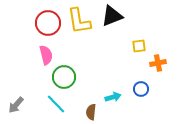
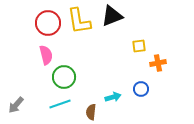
cyan line: moved 4 px right; rotated 65 degrees counterclockwise
